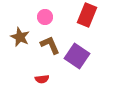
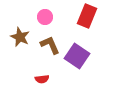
red rectangle: moved 1 px down
